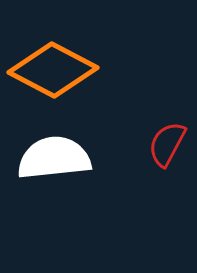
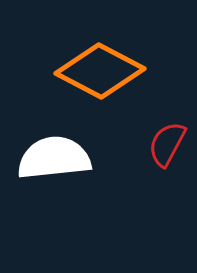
orange diamond: moved 47 px right, 1 px down
